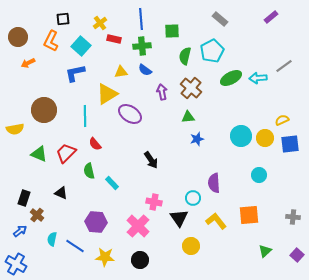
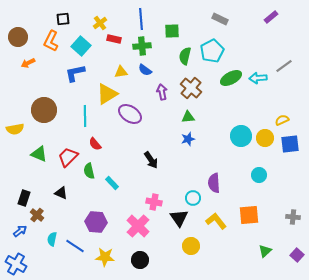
gray rectangle at (220, 19): rotated 14 degrees counterclockwise
blue star at (197, 139): moved 9 px left
red trapezoid at (66, 153): moved 2 px right, 4 px down
